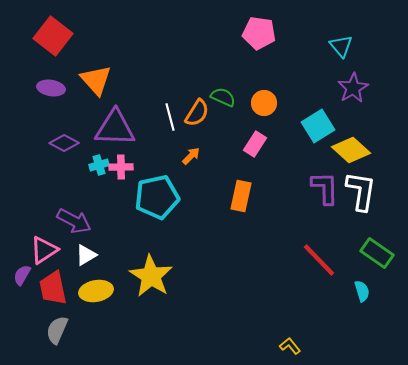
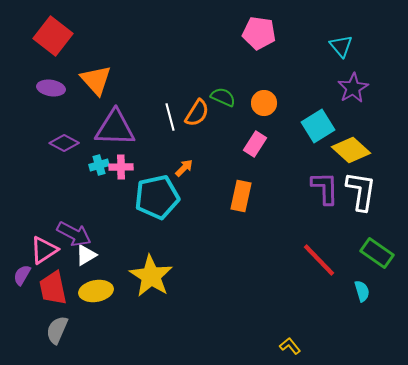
orange arrow: moved 7 px left, 12 px down
purple arrow: moved 13 px down
